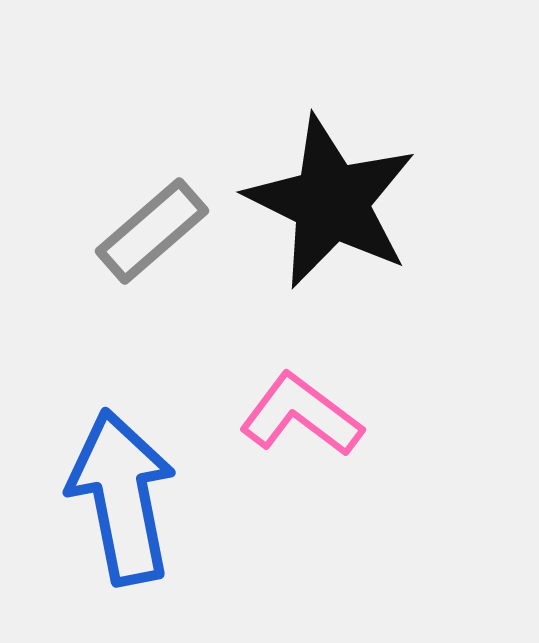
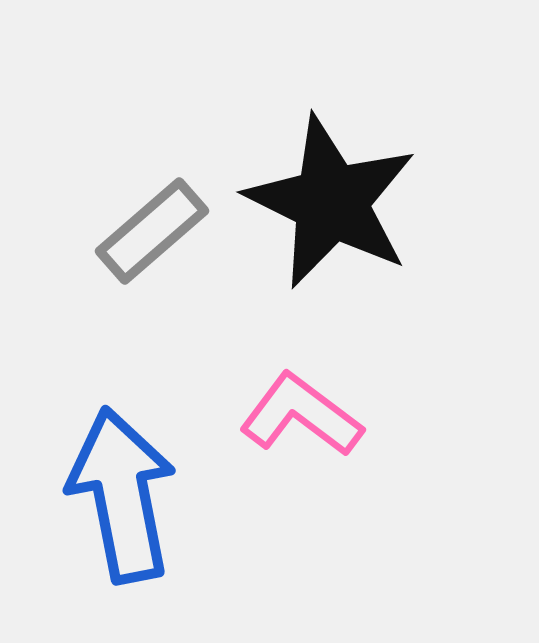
blue arrow: moved 2 px up
